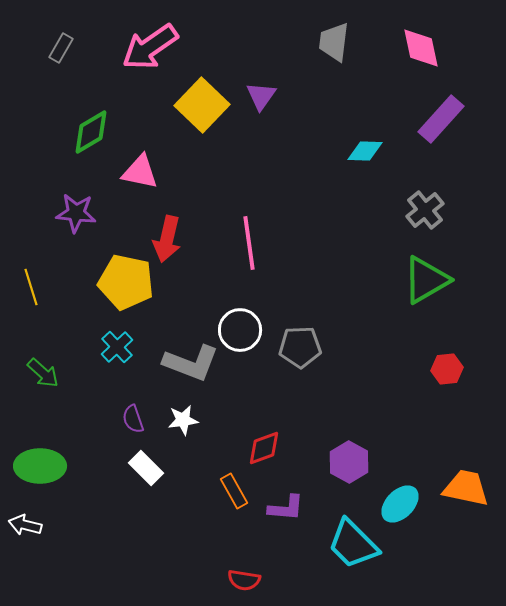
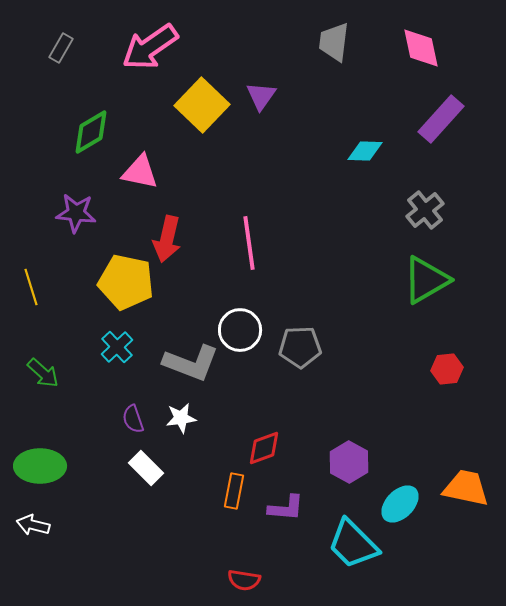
white star: moved 2 px left, 2 px up
orange rectangle: rotated 40 degrees clockwise
white arrow: moved 8 px right
